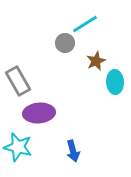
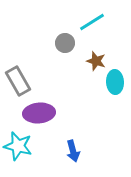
cyan line: moved 7 px right, 2 px up
brown star: rotated 30 degrees counterclockwise
cyan star: moved 1 px up
